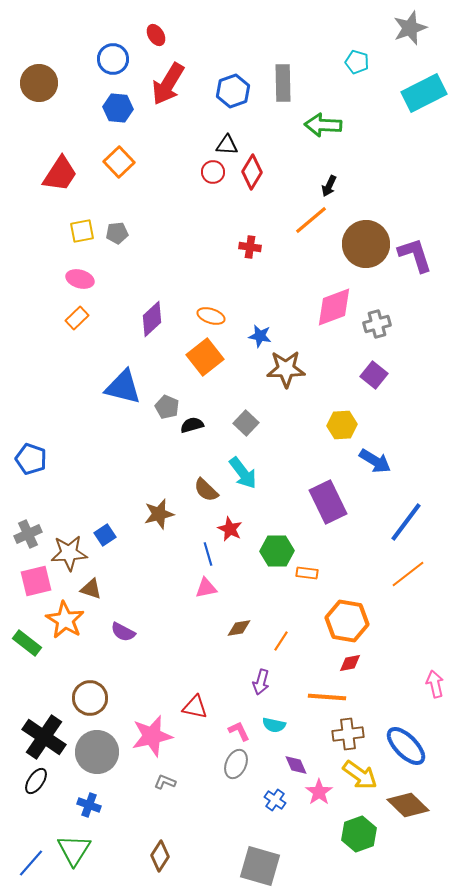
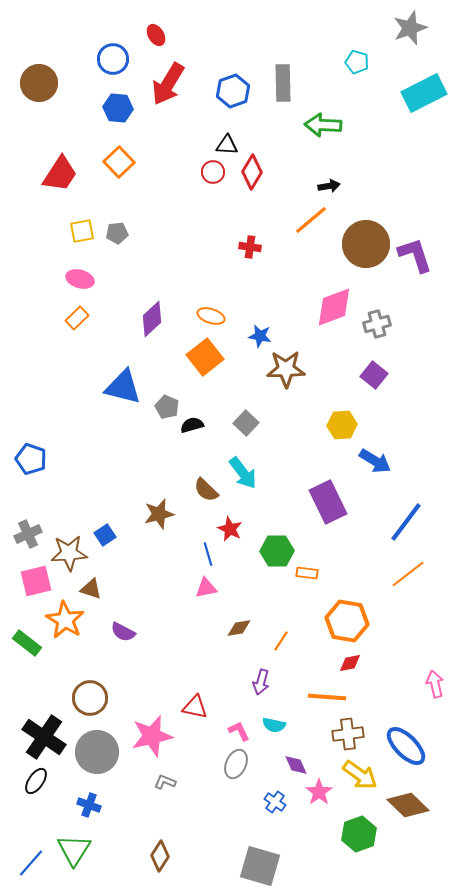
black arrow at (329, 186): rotated 125 degrees counterclockwise
blue cross at (275, 800): moved 2 px down
